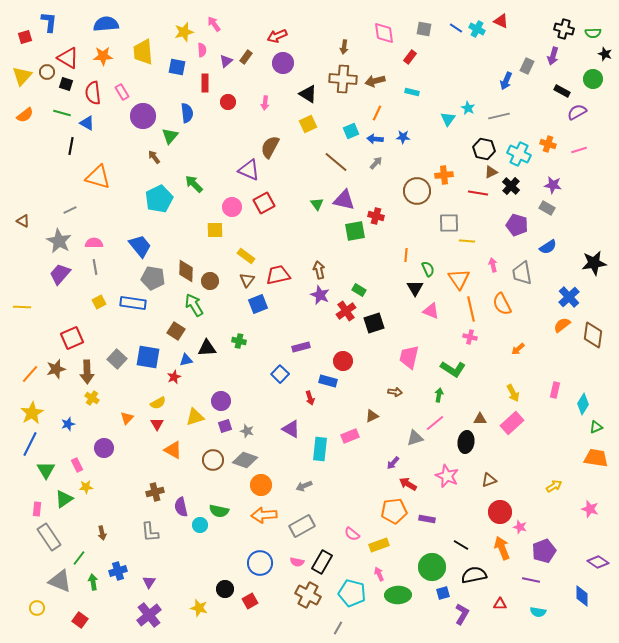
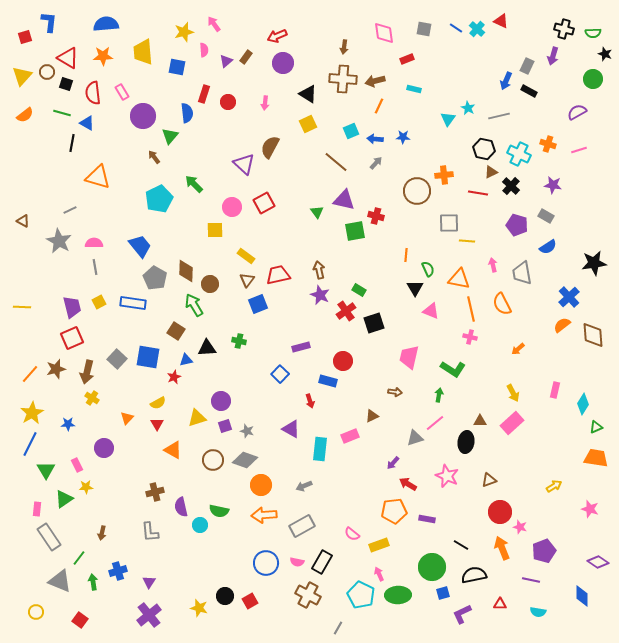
cyan cross at (477, 29): rotated 14 degrees clockwise
pink semicircle at (202, 50): moved 2 px right
red rectangle at (410, 57): moved 3 px left, 2 px down; rotated 32 degrees clockwise
red rectangle at (205, 83): moved 1 px left, 11 px down; rotated 18 degrees clockwise
black rectangle at (562, 91): moved 33 px left
cyan rectangle at (412, 92): moved 2 px right, 3 px up
orange line at (377, 113): moved 2 px right, 7 px up
black line at (71, 146): moved 1 px right, 3 px up
purple triangle at (249, 170): moved 5 px left, 6 px up; rotated 20 degrees clockwise
green triangle at (317, 204): moved 8 px down
gray rectangle at (547, 208): moved 1 px left, 8 px down
purple trapezoid at (60, 274): moved 12 px right, 33 px down; rotated 125 degrees clockwise
gray pentagon at (153, 278): moved 2 px right; rotated 20 degrees clockwise
orange triangle at (459, 279): rotated 45 degrees counterclockwise
brown circle at (210, 281): moved 3 px down
brown diamond at (593, 335): rotated 12 degrees counterclockwise
brown arrow at (87, 372): rotated 15 degrees clockwise
red arrow at (310, 398): moved 3 px down
yellow triangle at (195, 417): moved 2 px right, 1 px down
brown triangle at (480, 419): moved 2 px down
blue star at (68, 424): rotated 16 degrees clockwise
brown arrow at (102, 533): rotated 24 degrees clockwise
blue circle at (260, 563): moved 6 px right
black circle at (225, 589): moved 7 px down
cyan pentagon at (352, 593): moved 9 px right, 2 px down; rotated 12 degrees clockwise
yellow circle at (37, 608): moved 1 px left, 4 px down
purple L-shape at (462, 614): rotated 145 degrees counterclockwise
